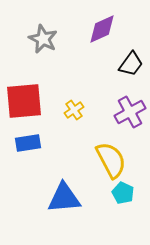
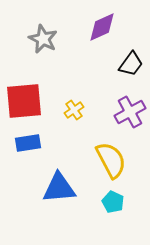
purple diamond: moved 2 px up
cyan pentagon: moved 10 px left, 9 px down
blue triangle: moved 5 px left, 10 px up
